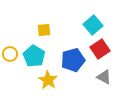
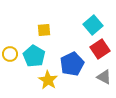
blue pentagon: moved 1 px left, 4 px down; rotated 10 degrees counterclockwise
